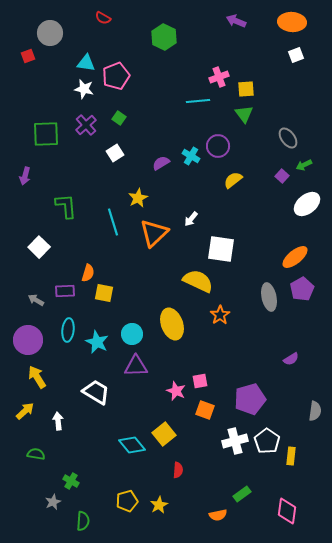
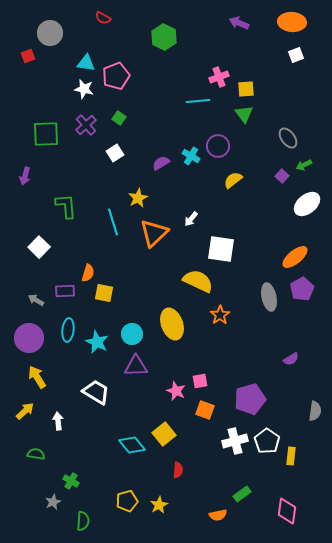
purple arrow at (236, 21): moved 3 px right, 2 px down
purple circle at (28, 340): moved 1 px right, 2 px up
